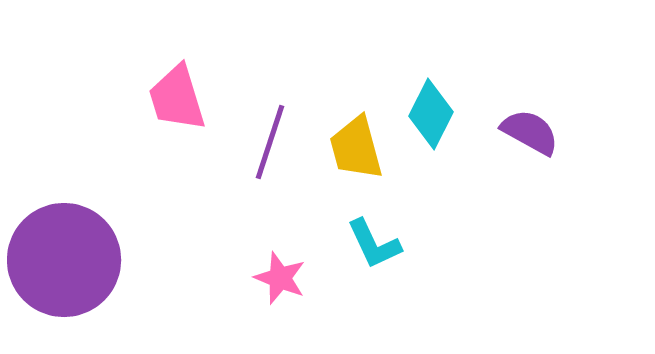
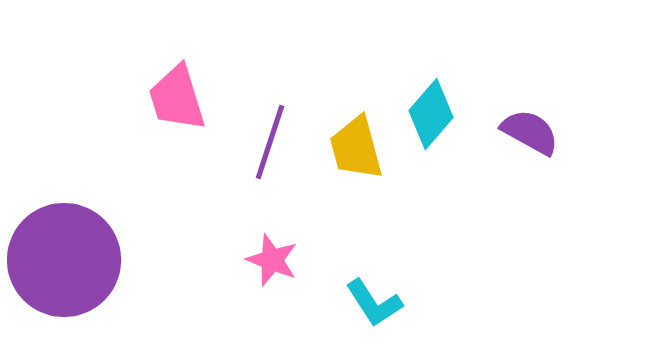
cyan diamond: rotated 14 degrees clockwise
cyan L-shape: moved 59 px down; rotated 8 degrees counterclockwise
pink star: moved 8 px left, 18 px up
